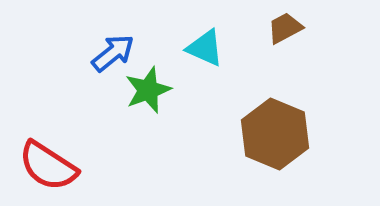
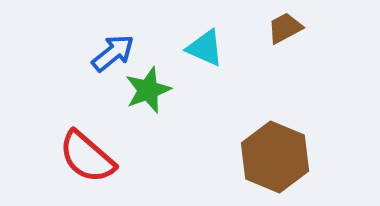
brown hexagon: moved 23 px down
red semicircle: moved 39 px right, 9 px up; rotated 8 degrees clockwise
